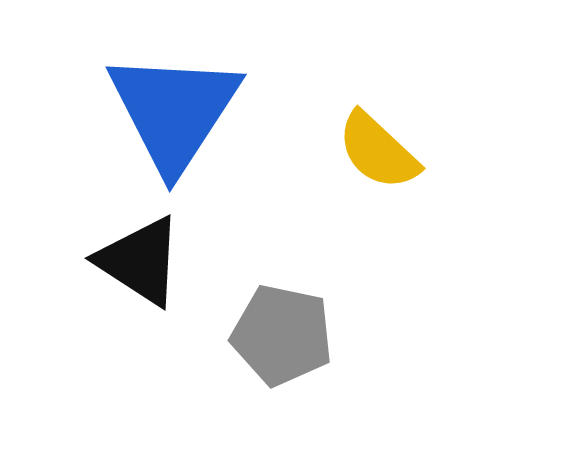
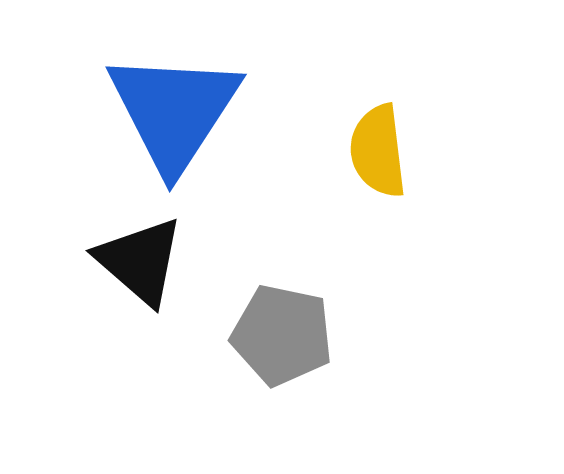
yellow semicircle: rotated 40 degrees clockwise
black triangle: rotated 8 degrees clockwise
